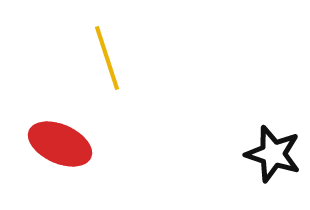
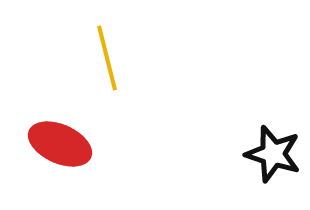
yellow line: rotated 4 degrees clockwise
